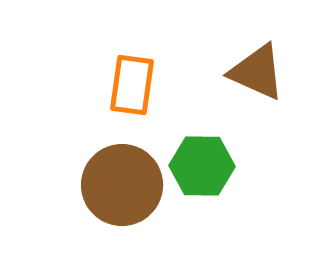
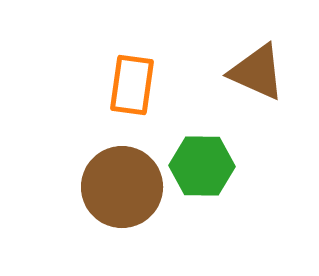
brown circle: moved 2 px down
